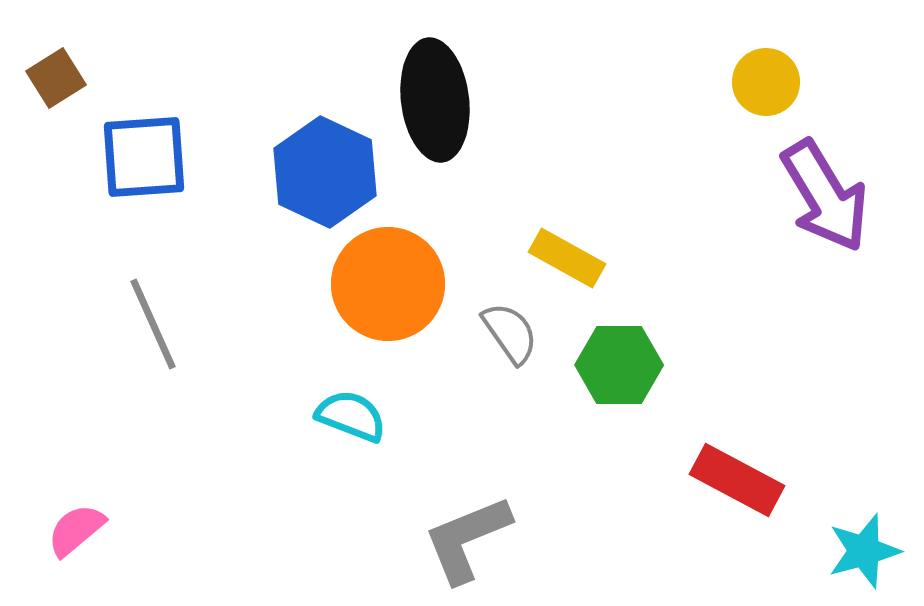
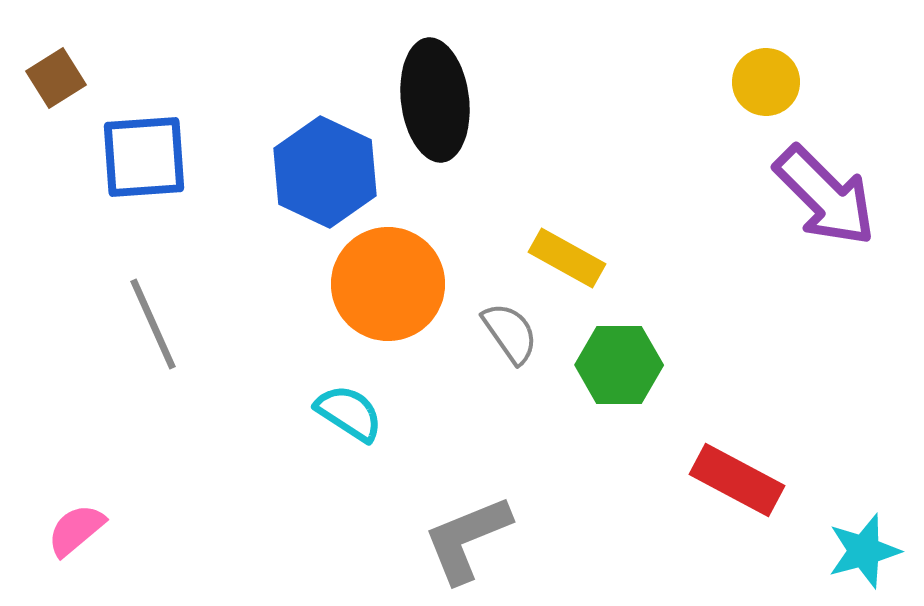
purple arrow: rotated 14 degrees counterclockwise
cyan semicircle: moved 2 px left, 3 px up; rotated 12 degrees clockwise
